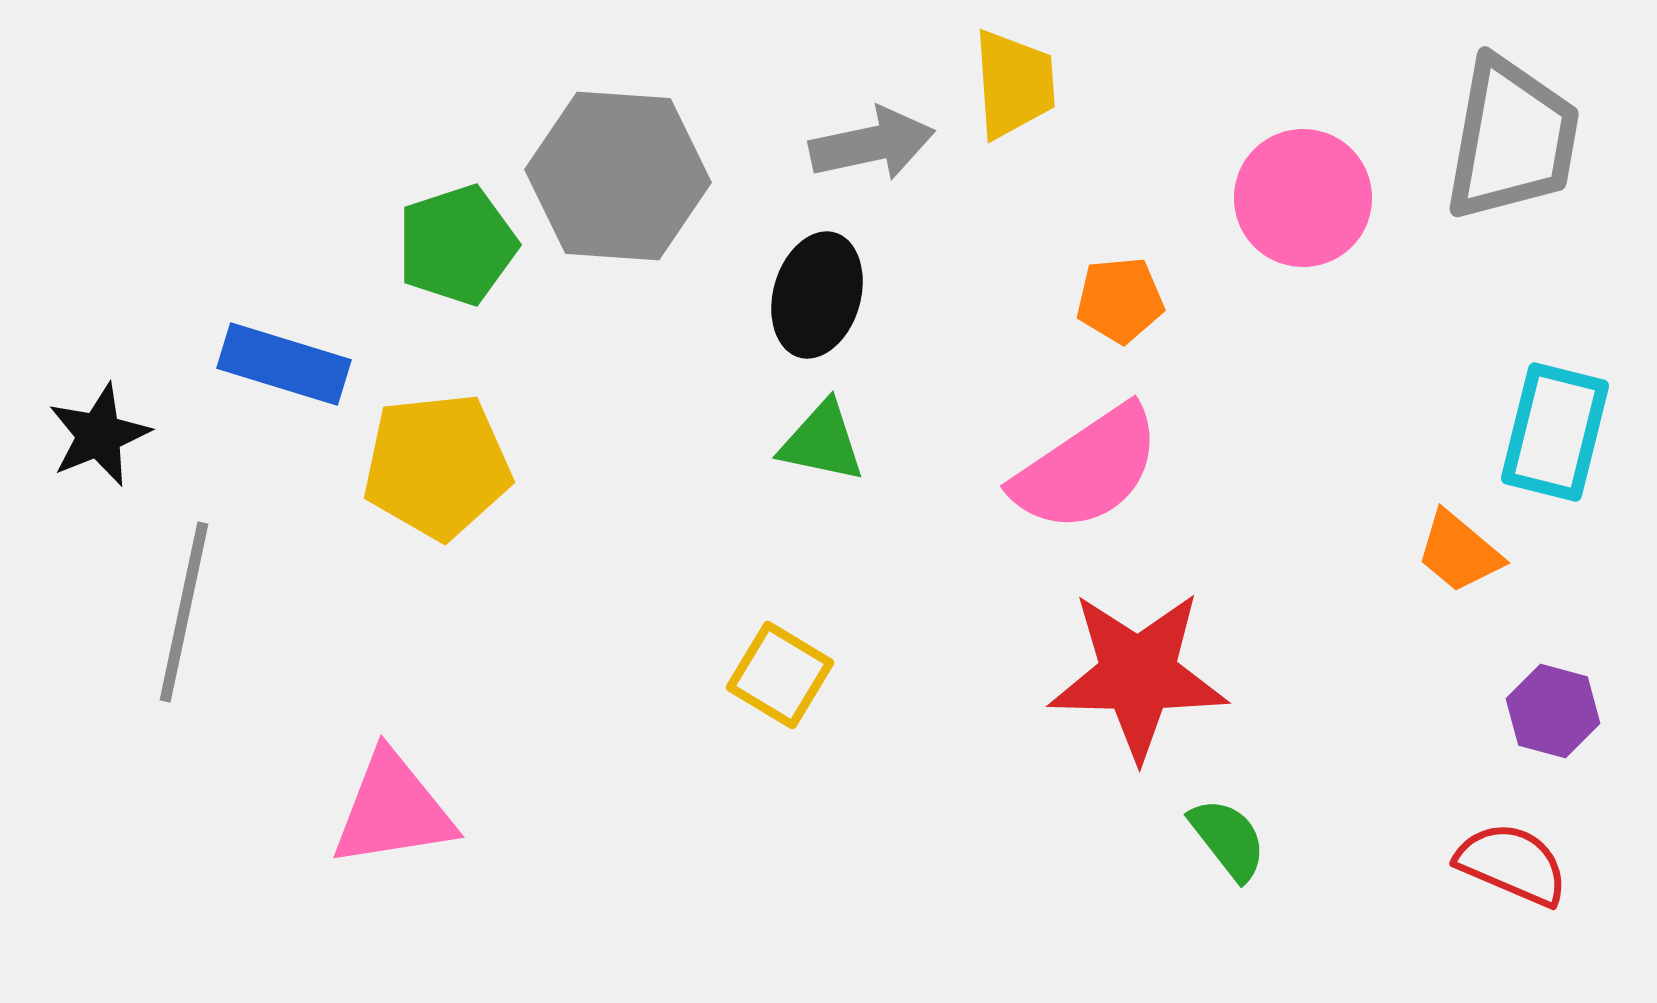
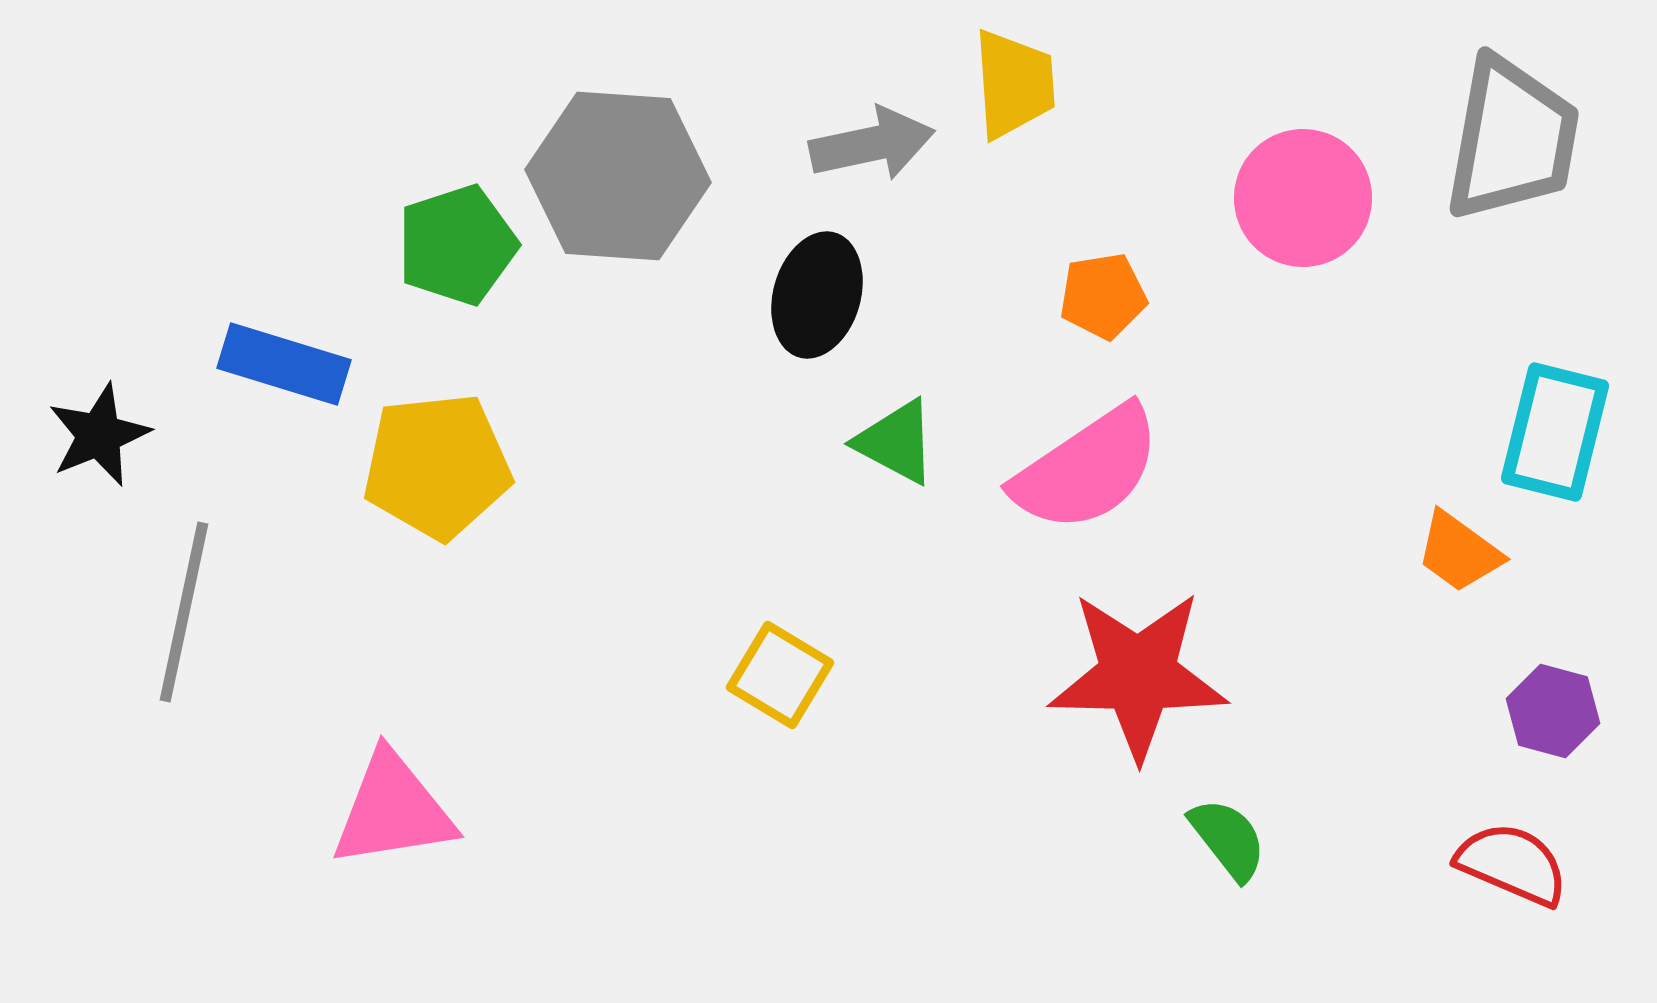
orange pentagon: moved 17 px left, 4 px up; rotated 4 degrees counterclockwise
green triangle: moved 74 px right; rotated 16 degrees clockwise
orange trapezoid: rotated 4 degrees counterclockwise
